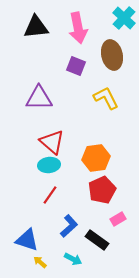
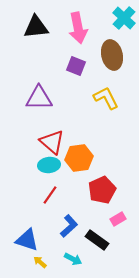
orange hexagon: moved 17 px left
